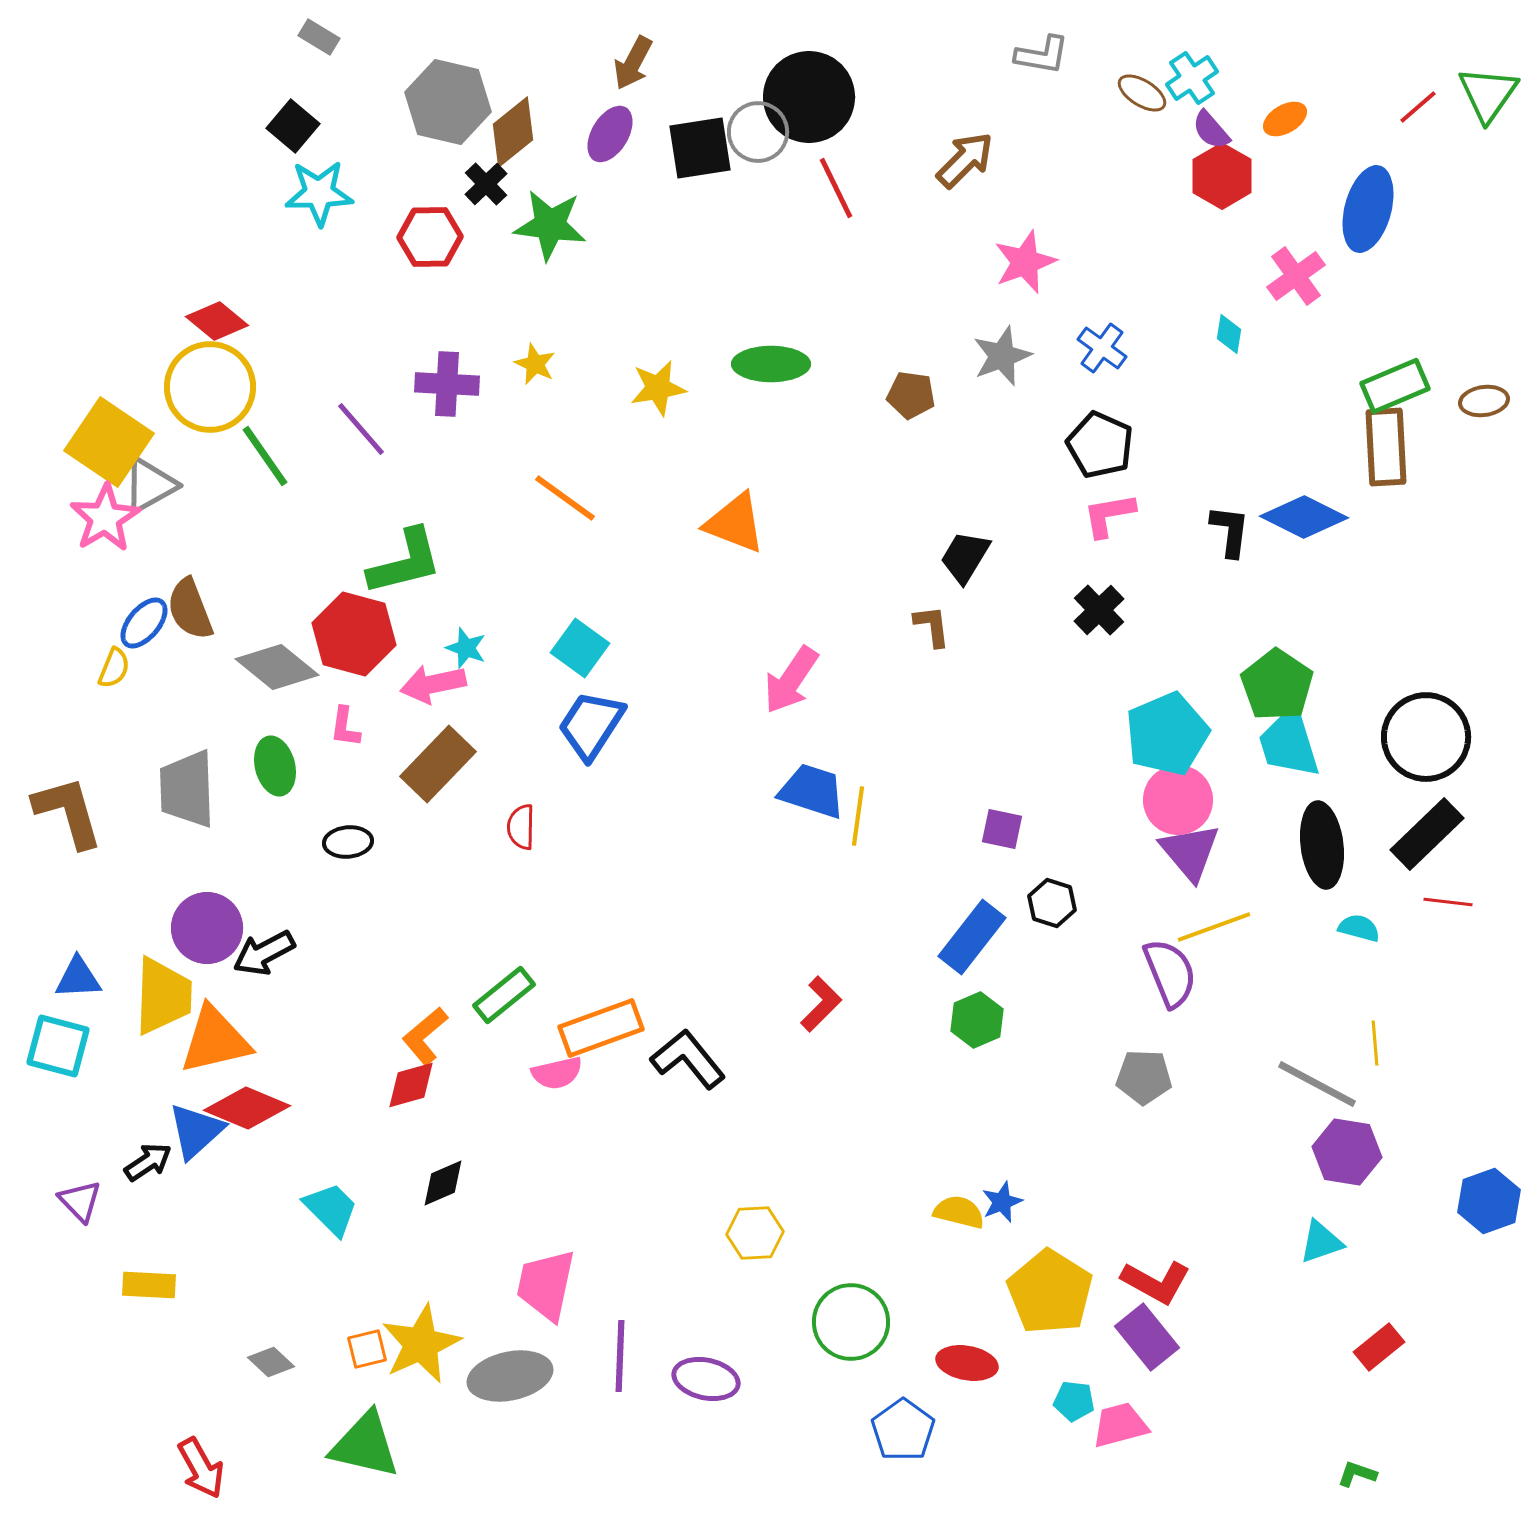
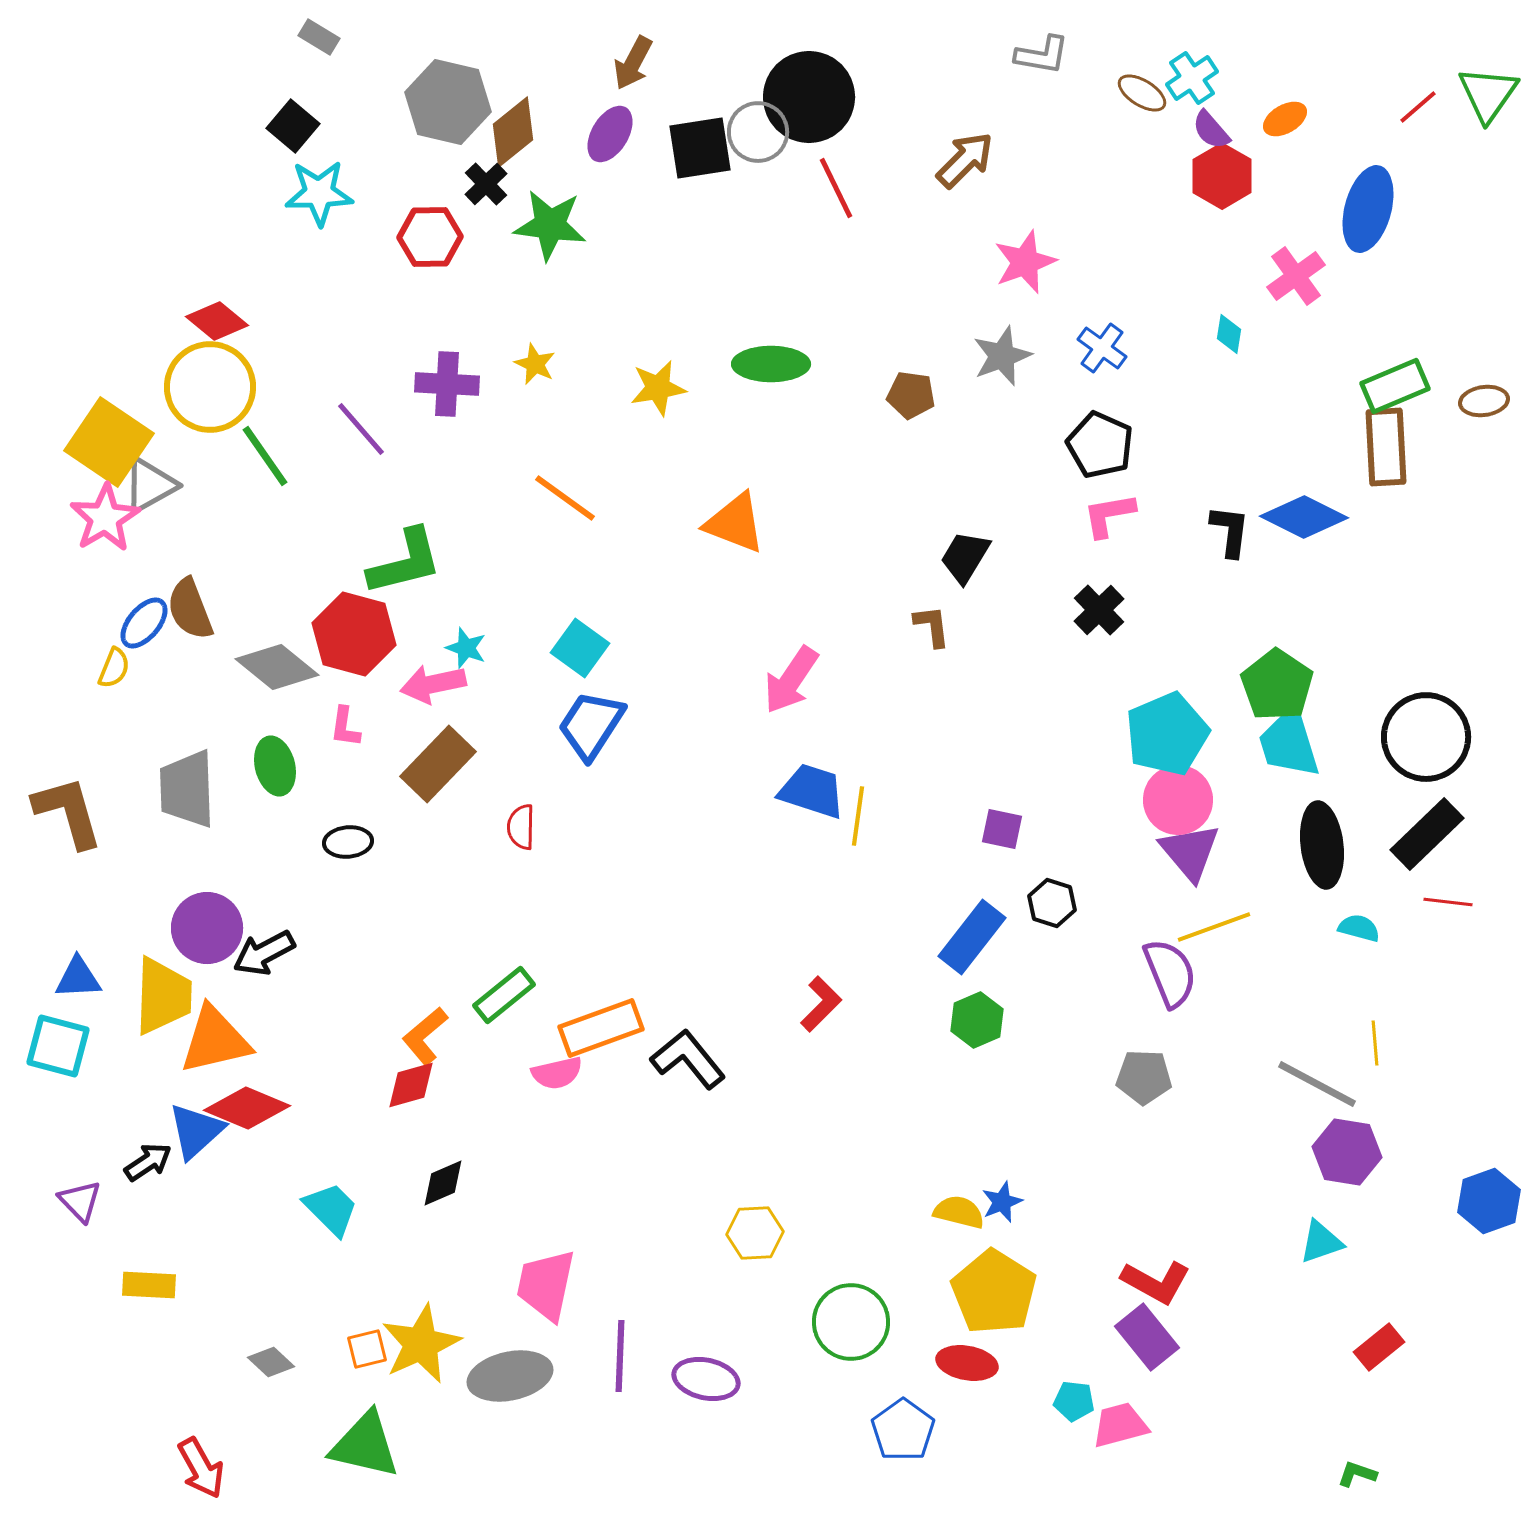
yellow pentagon at (1050, 1292): moved 56 px left
